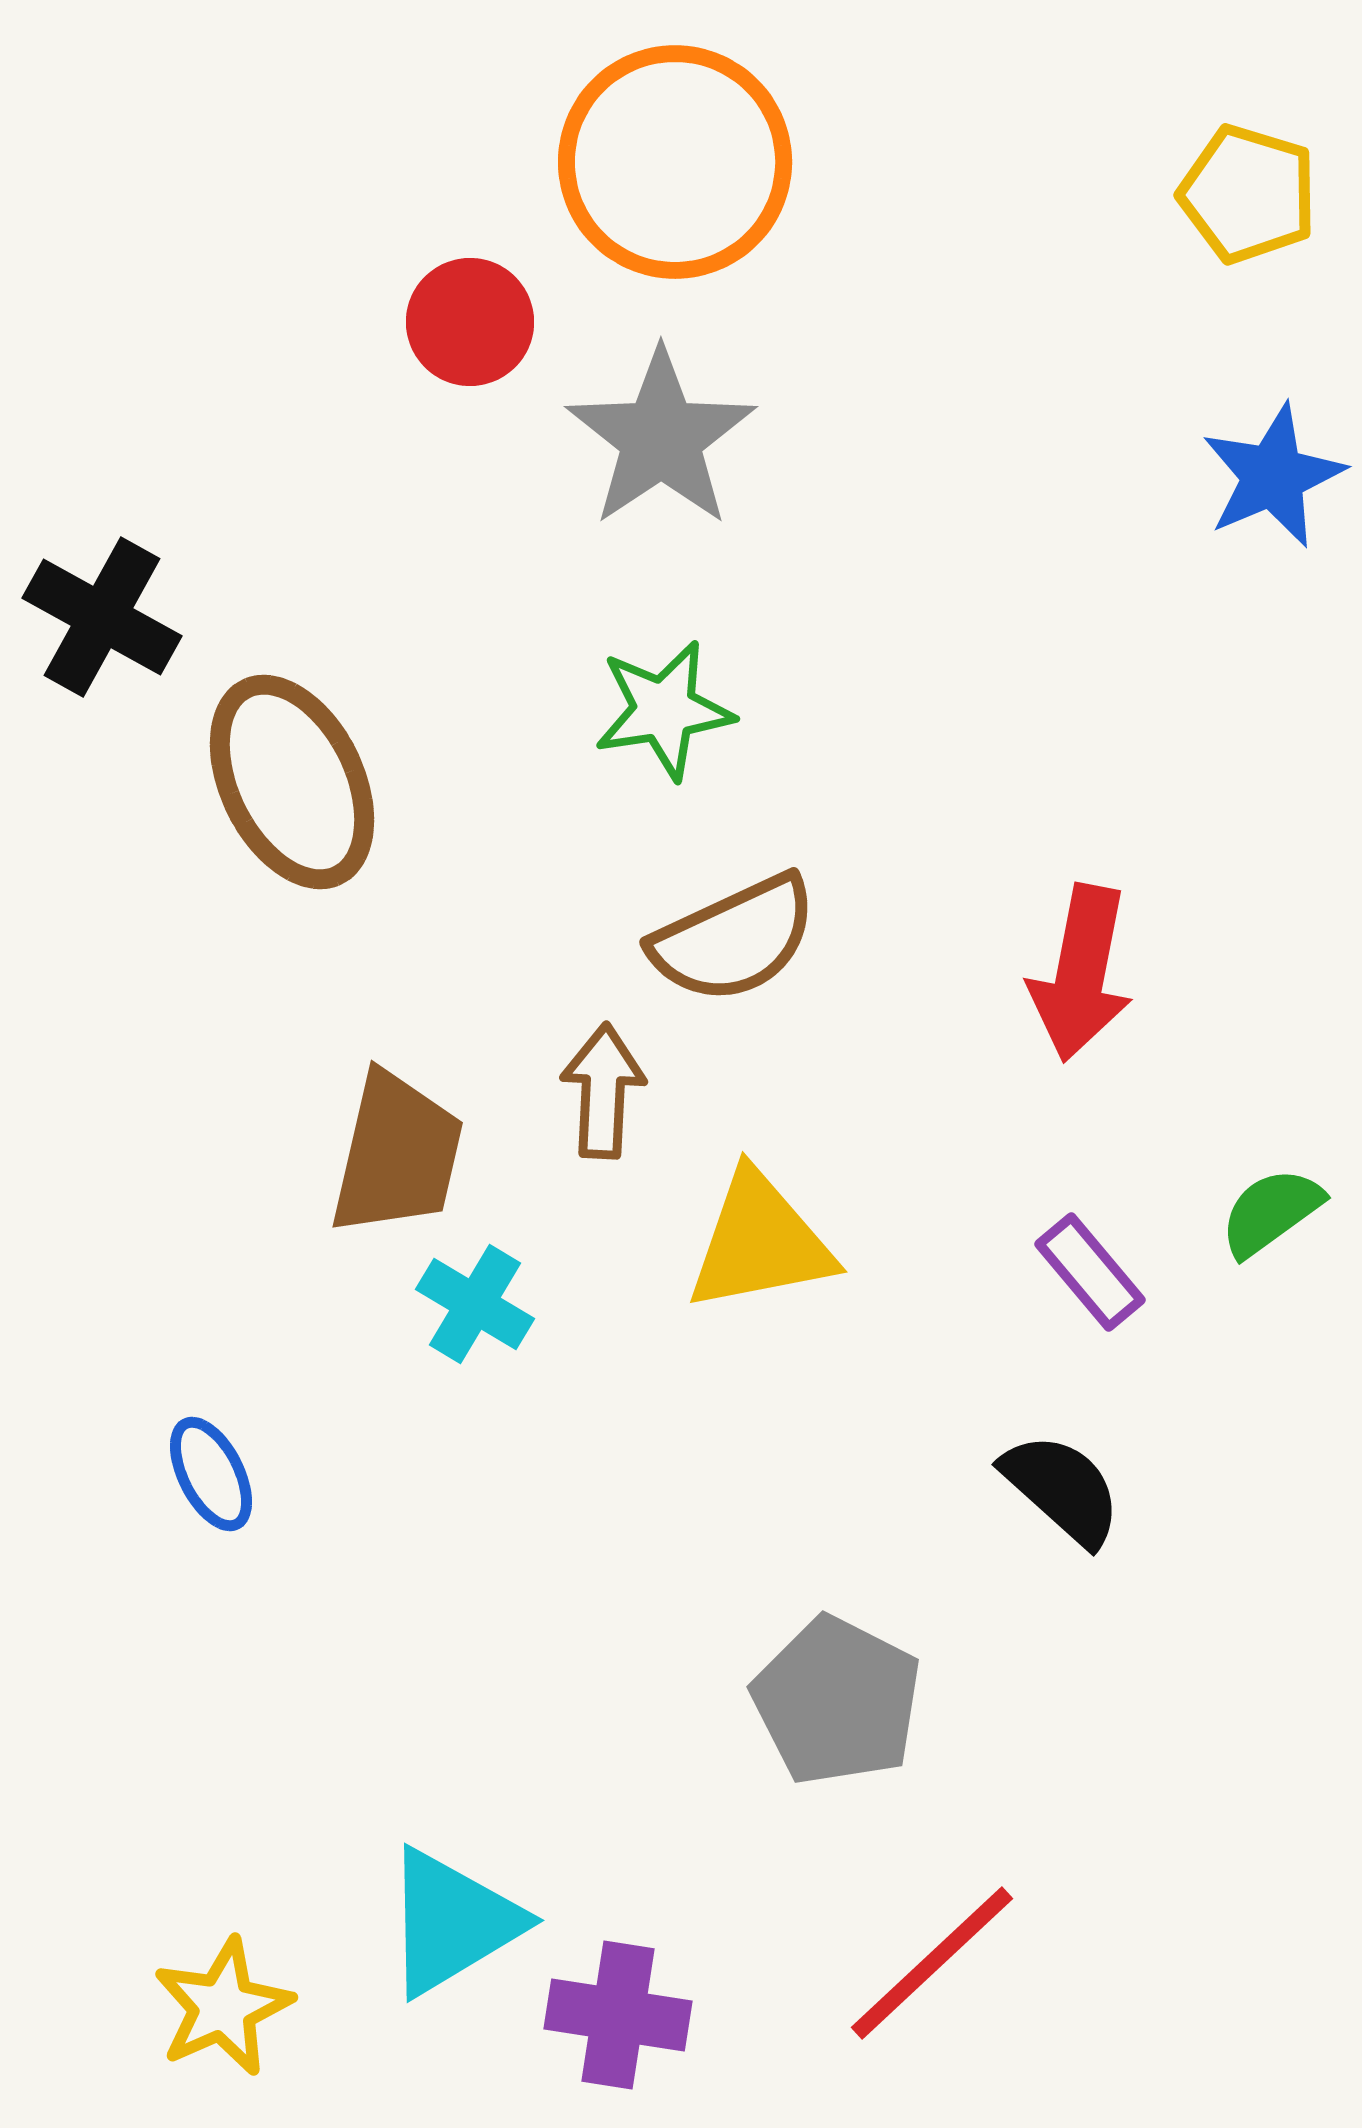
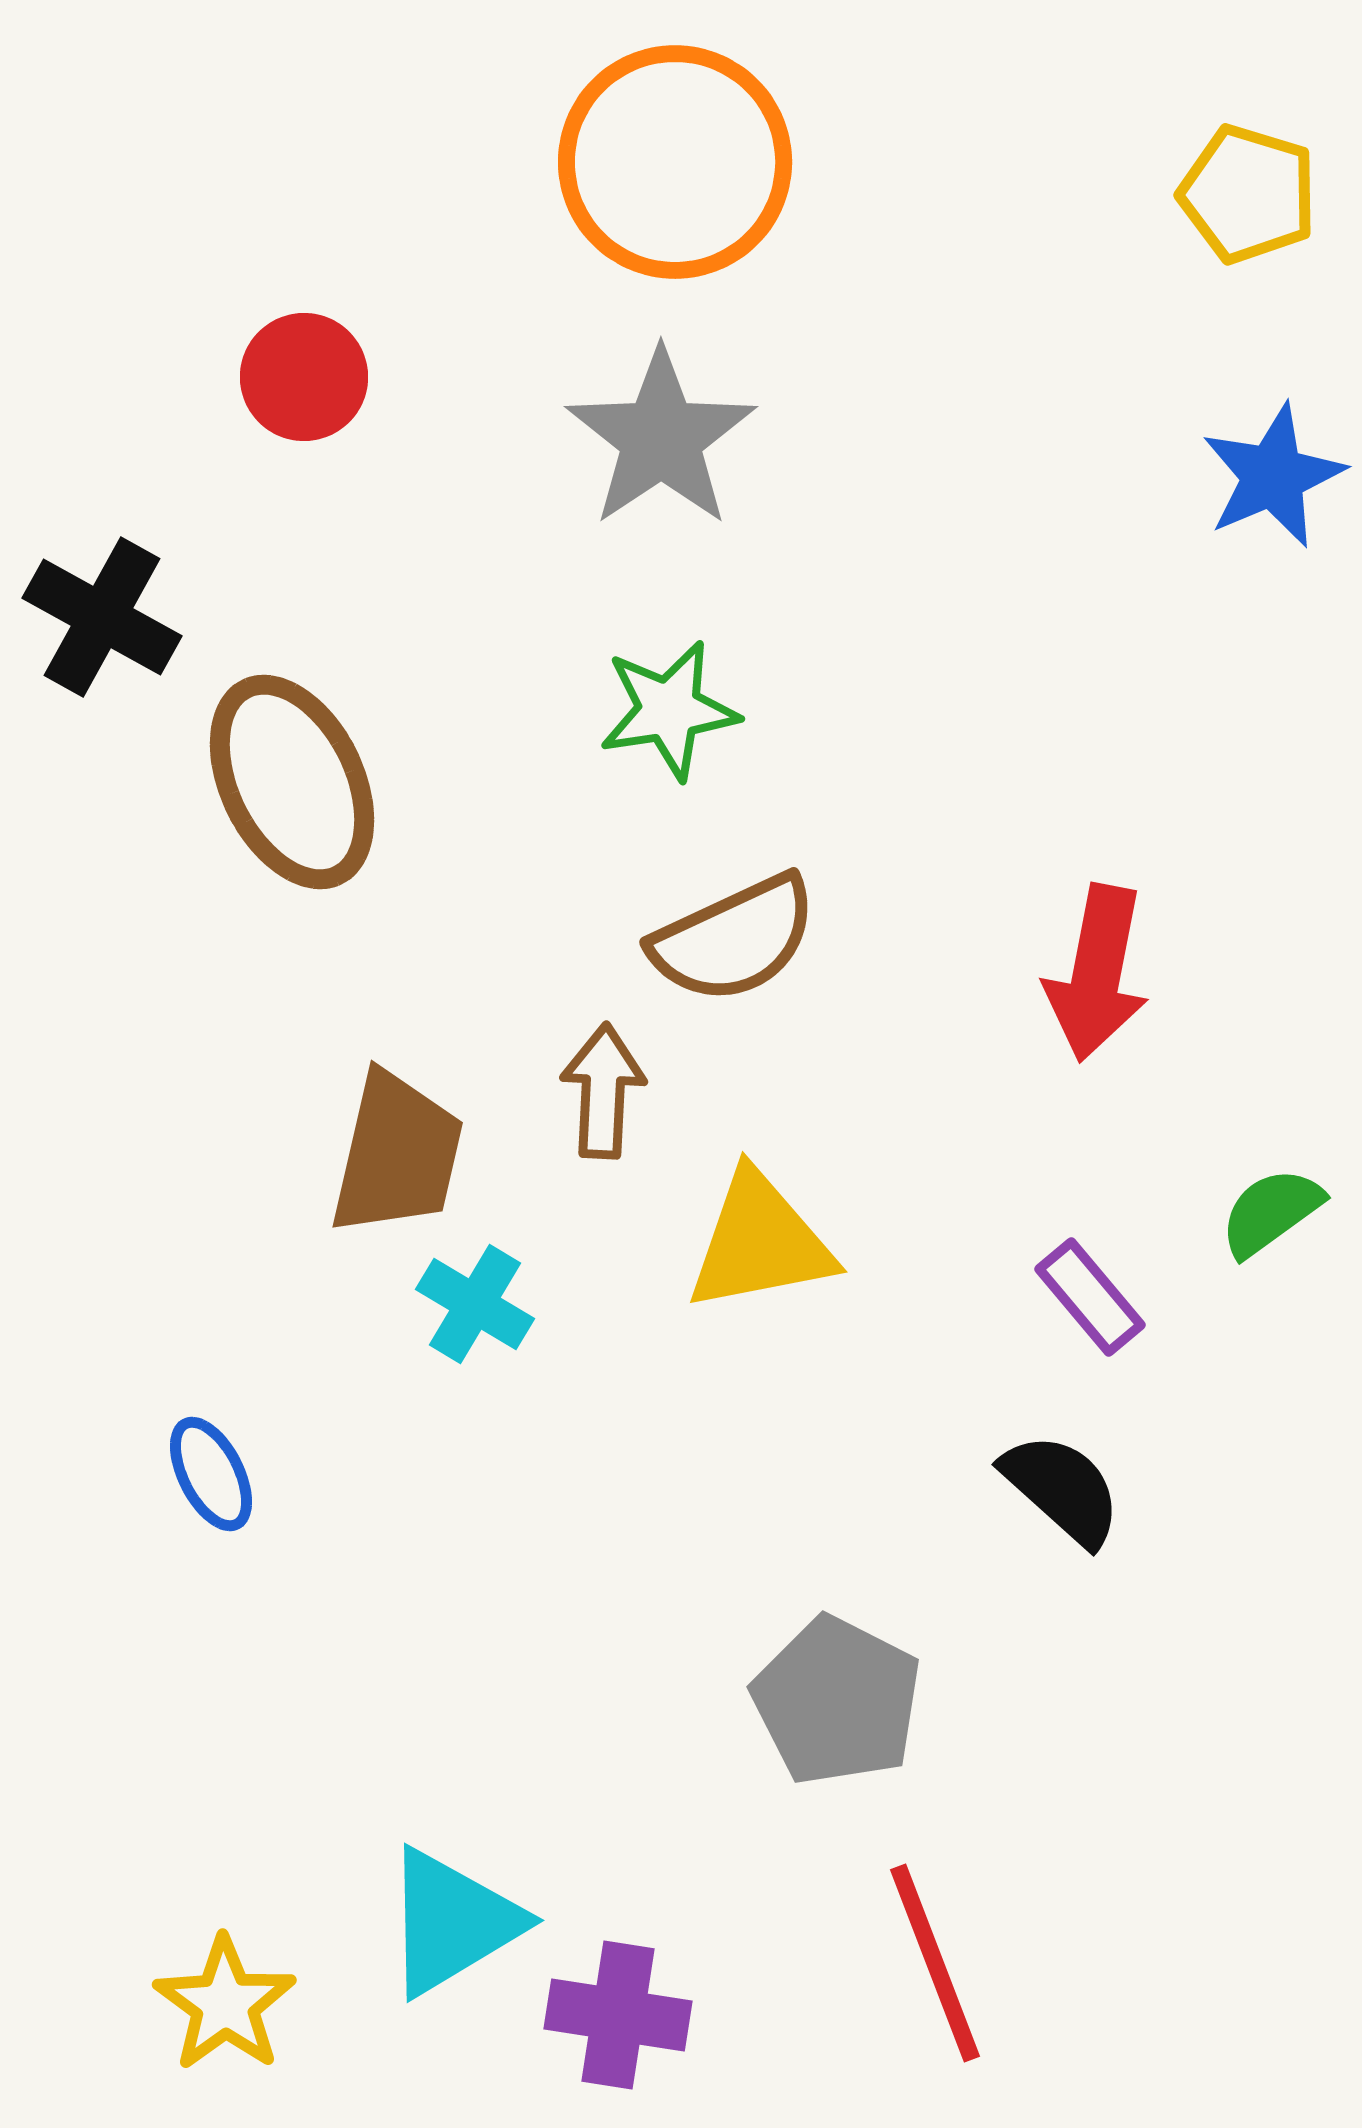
red circle: moved 166 px left, 55 px down
green star: moved 5 px right
red arrow: moved 16 px right
purple rectangle: moved 25 px down
red line: moved 3 px right; rotated 68 degrees counterclockwise
yellow star: moved 2 px right, 3 px up; rotated 12 degrees counterclockwise
